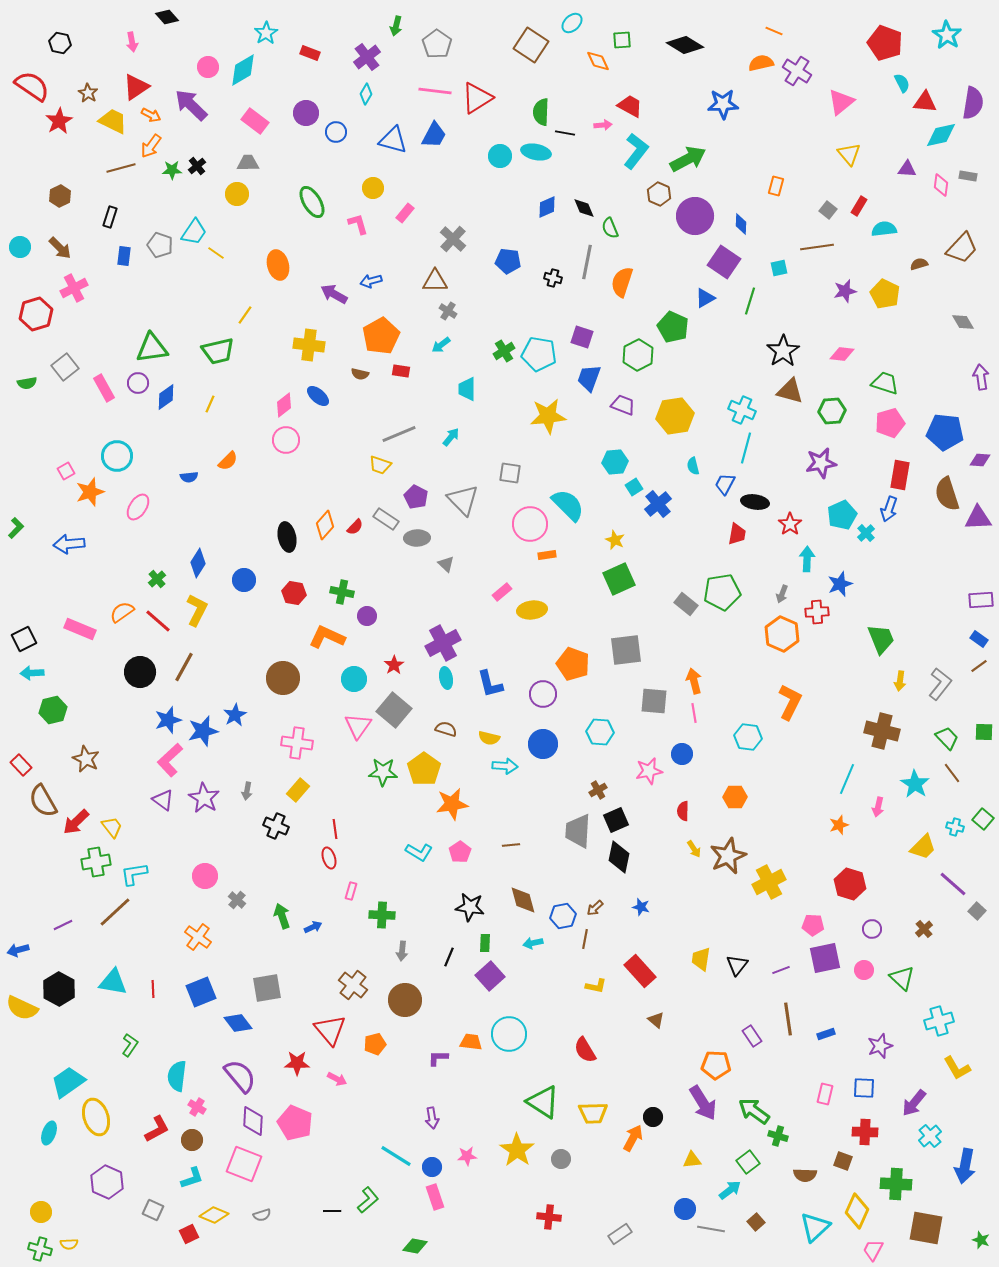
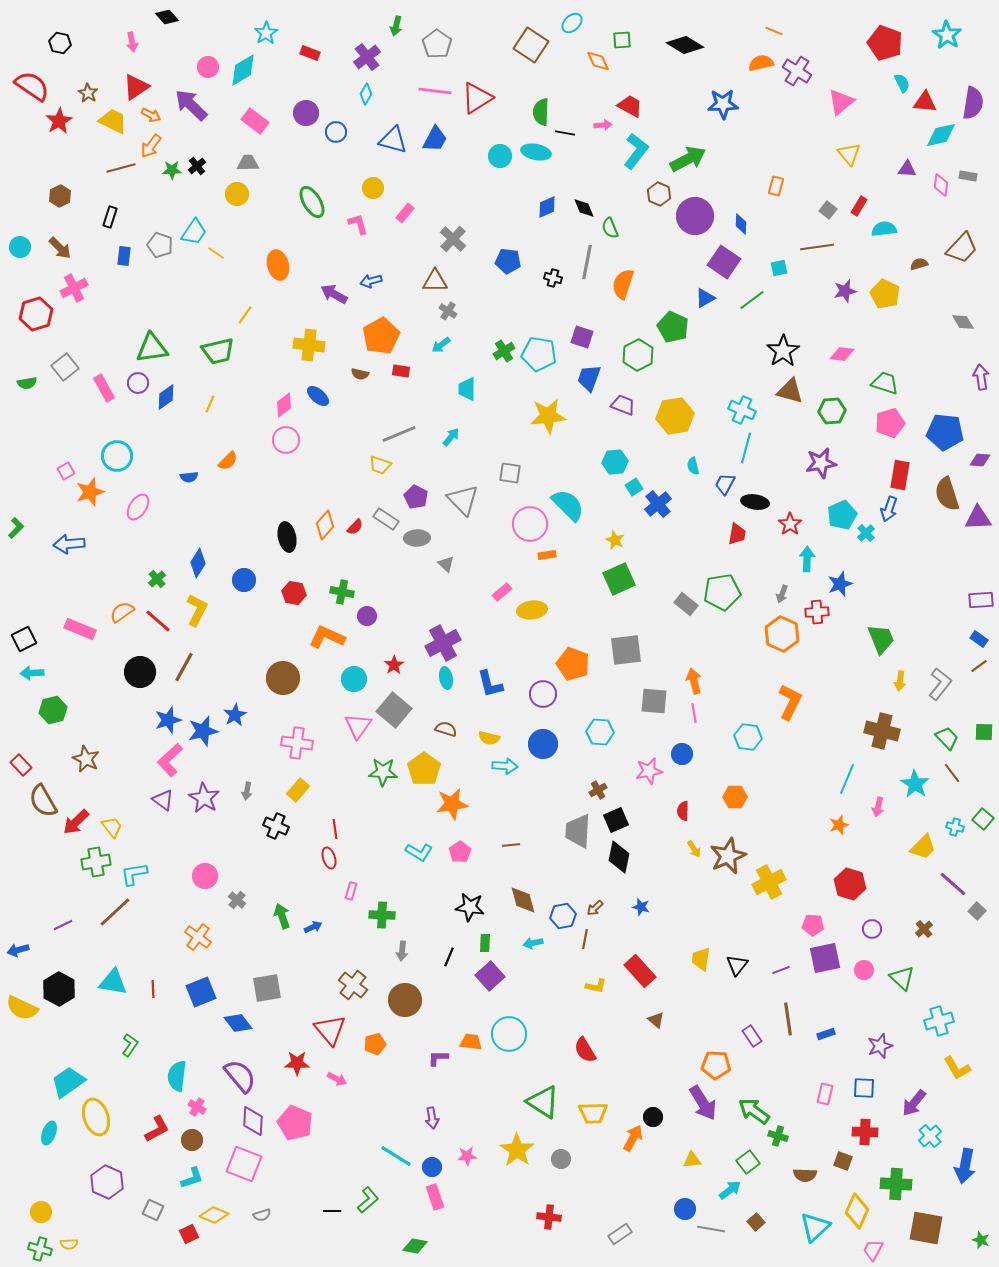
blue trapezoid at (434, 135): moved 1 px right, 4 px down
orange semicircle at (622, 282): moved 1 px right, 2 px down
green line at (750, 301): moved 2 px right, 1 px up; rotated 36 degrees clockwise
